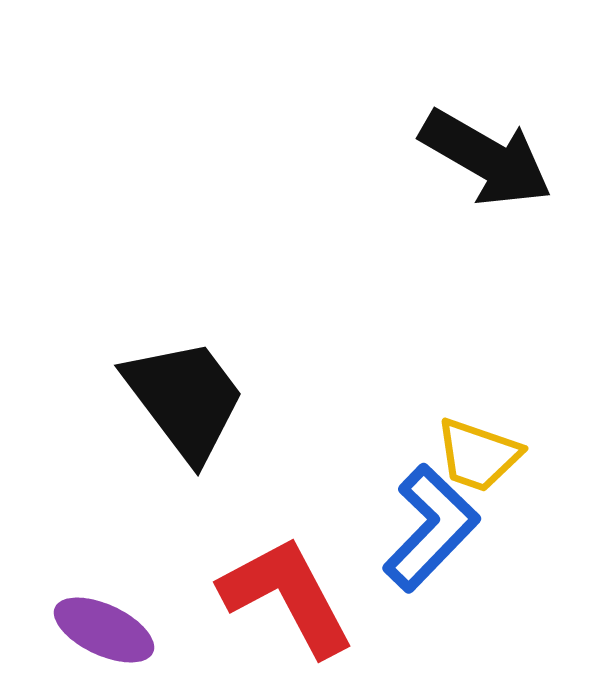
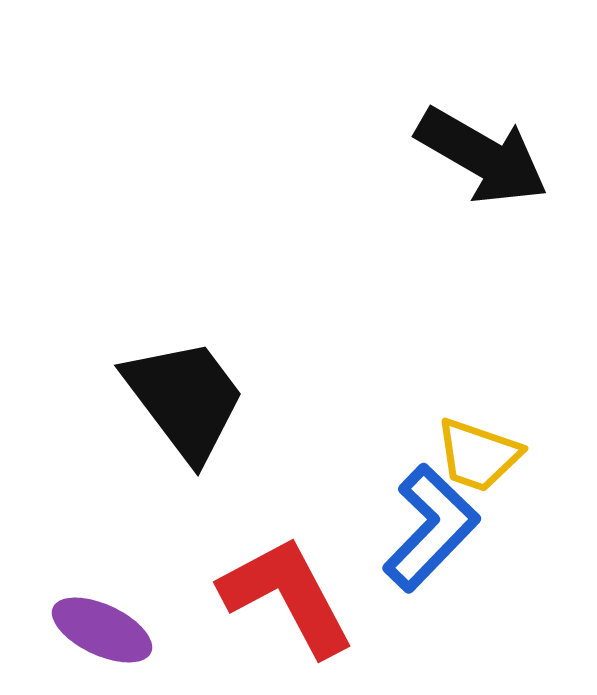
black arrow: moved 4 px left, 2 px up
purple ellipse: moved 2 px left
